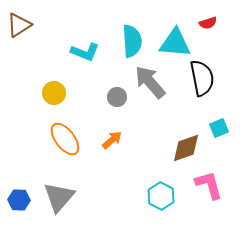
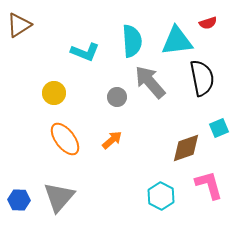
cyan triangle: moved 2 px right, 2 px up; rotated 12 degrees counterclockwise
